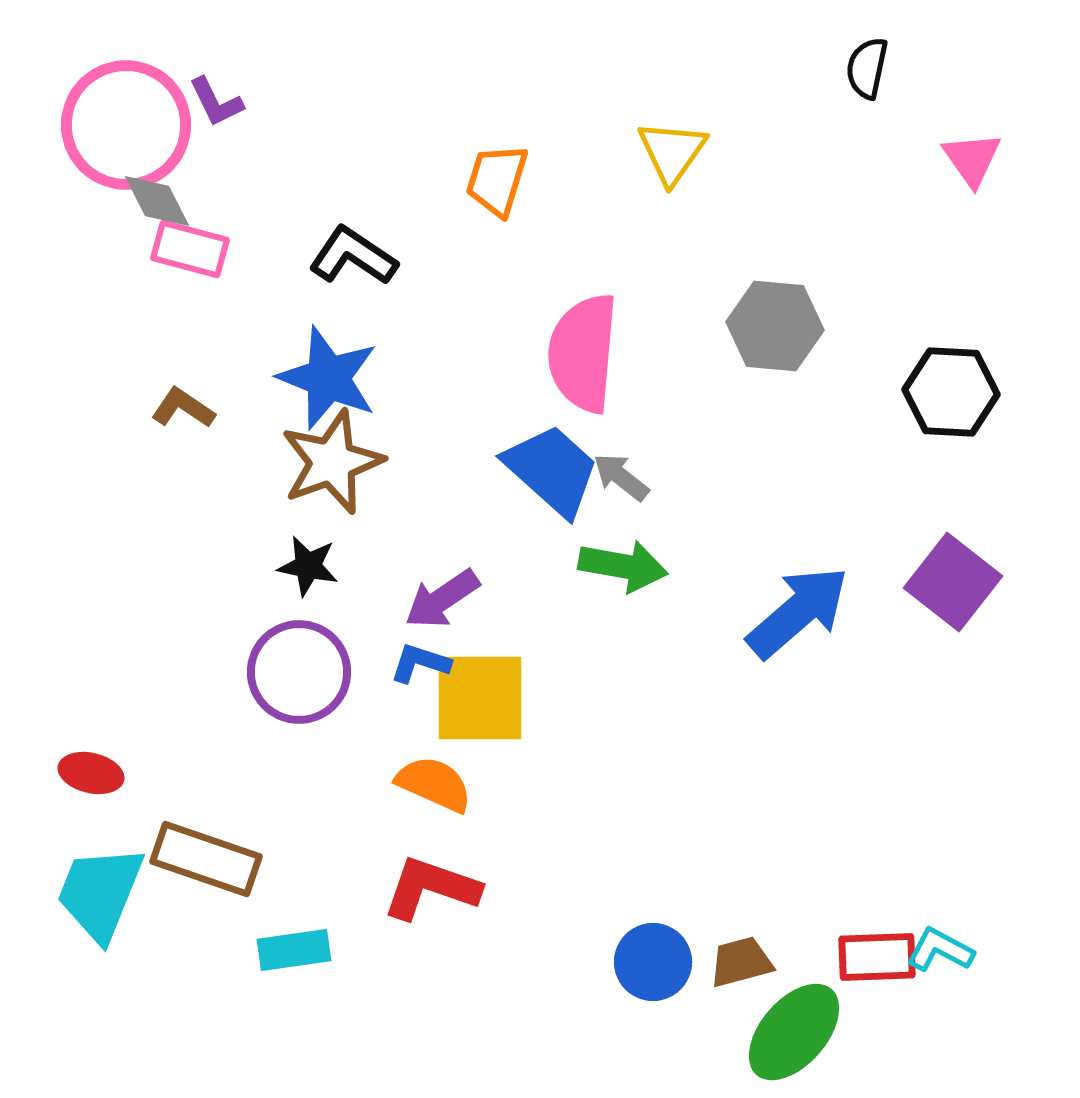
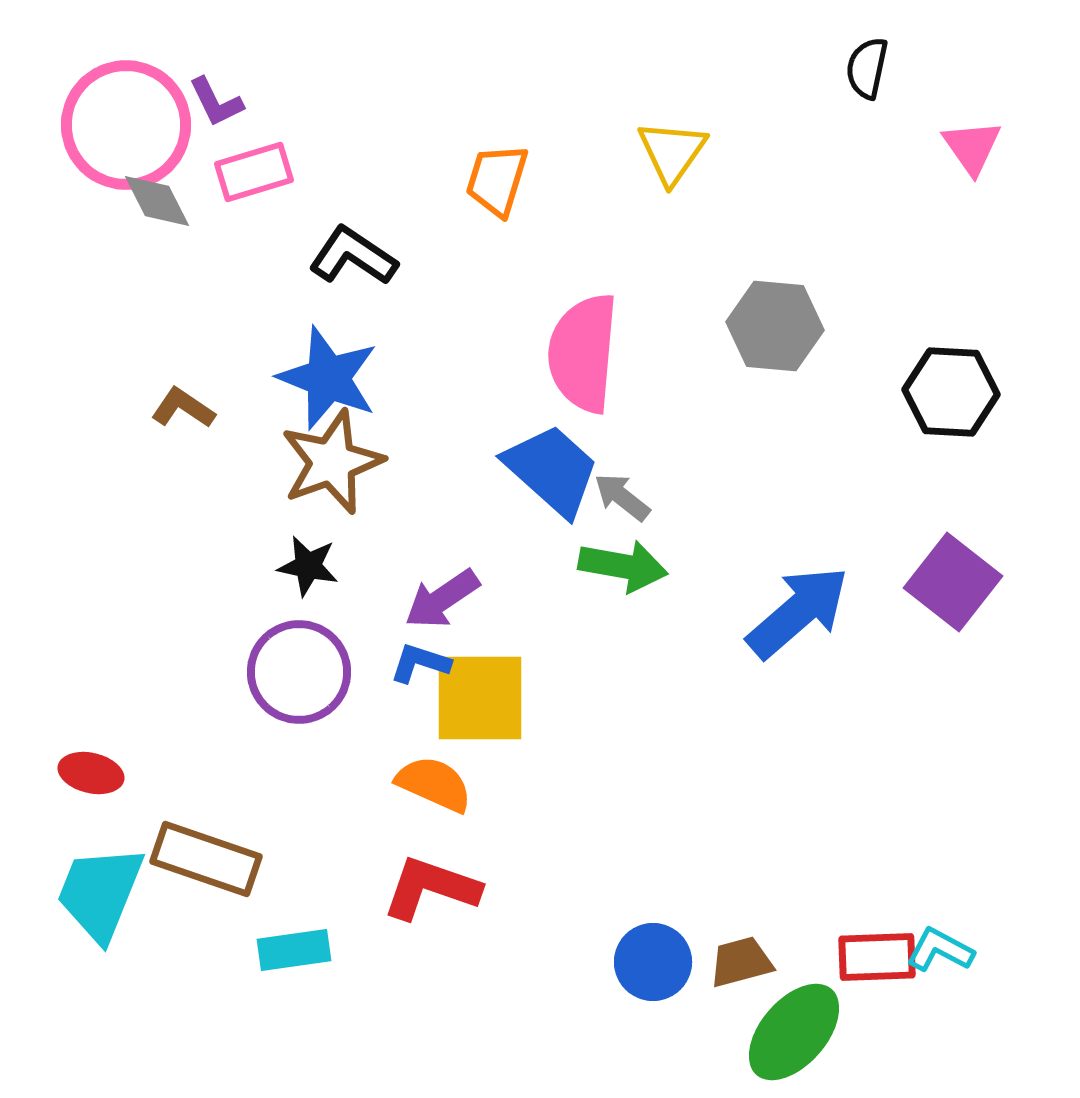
pink triangle: moved 12 px up
pink rectangle: moved 64 px right, 77 px up; rotated 32 degrees counterclockwise
gray arrow: moved 1 px right, 20 px down
